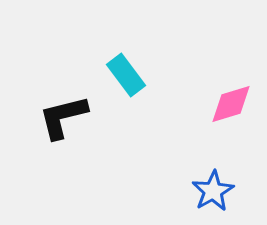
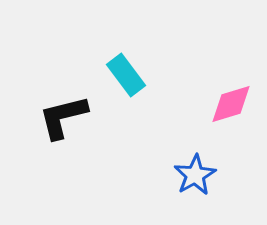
blue star: moved 18 px left, 16 px up
